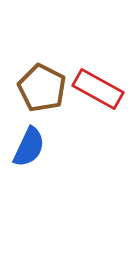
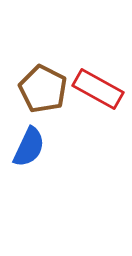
brown pentagon: moved 1 px right, 1 px down
